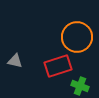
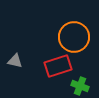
orange circle: moved 3 px left
